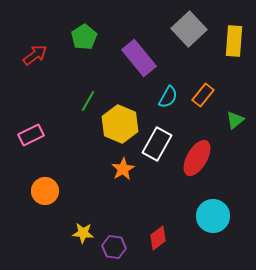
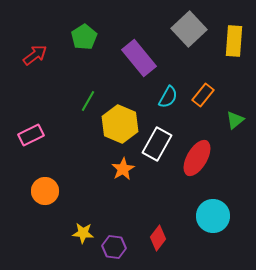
red diamond: rotated 15 degrees counterclockwise
